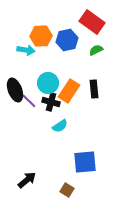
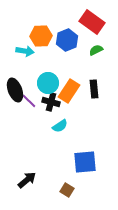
blue hexagon: rotated 10 degrees counterclockwise
cyan arrow: moved 1 px left, 1 px down
